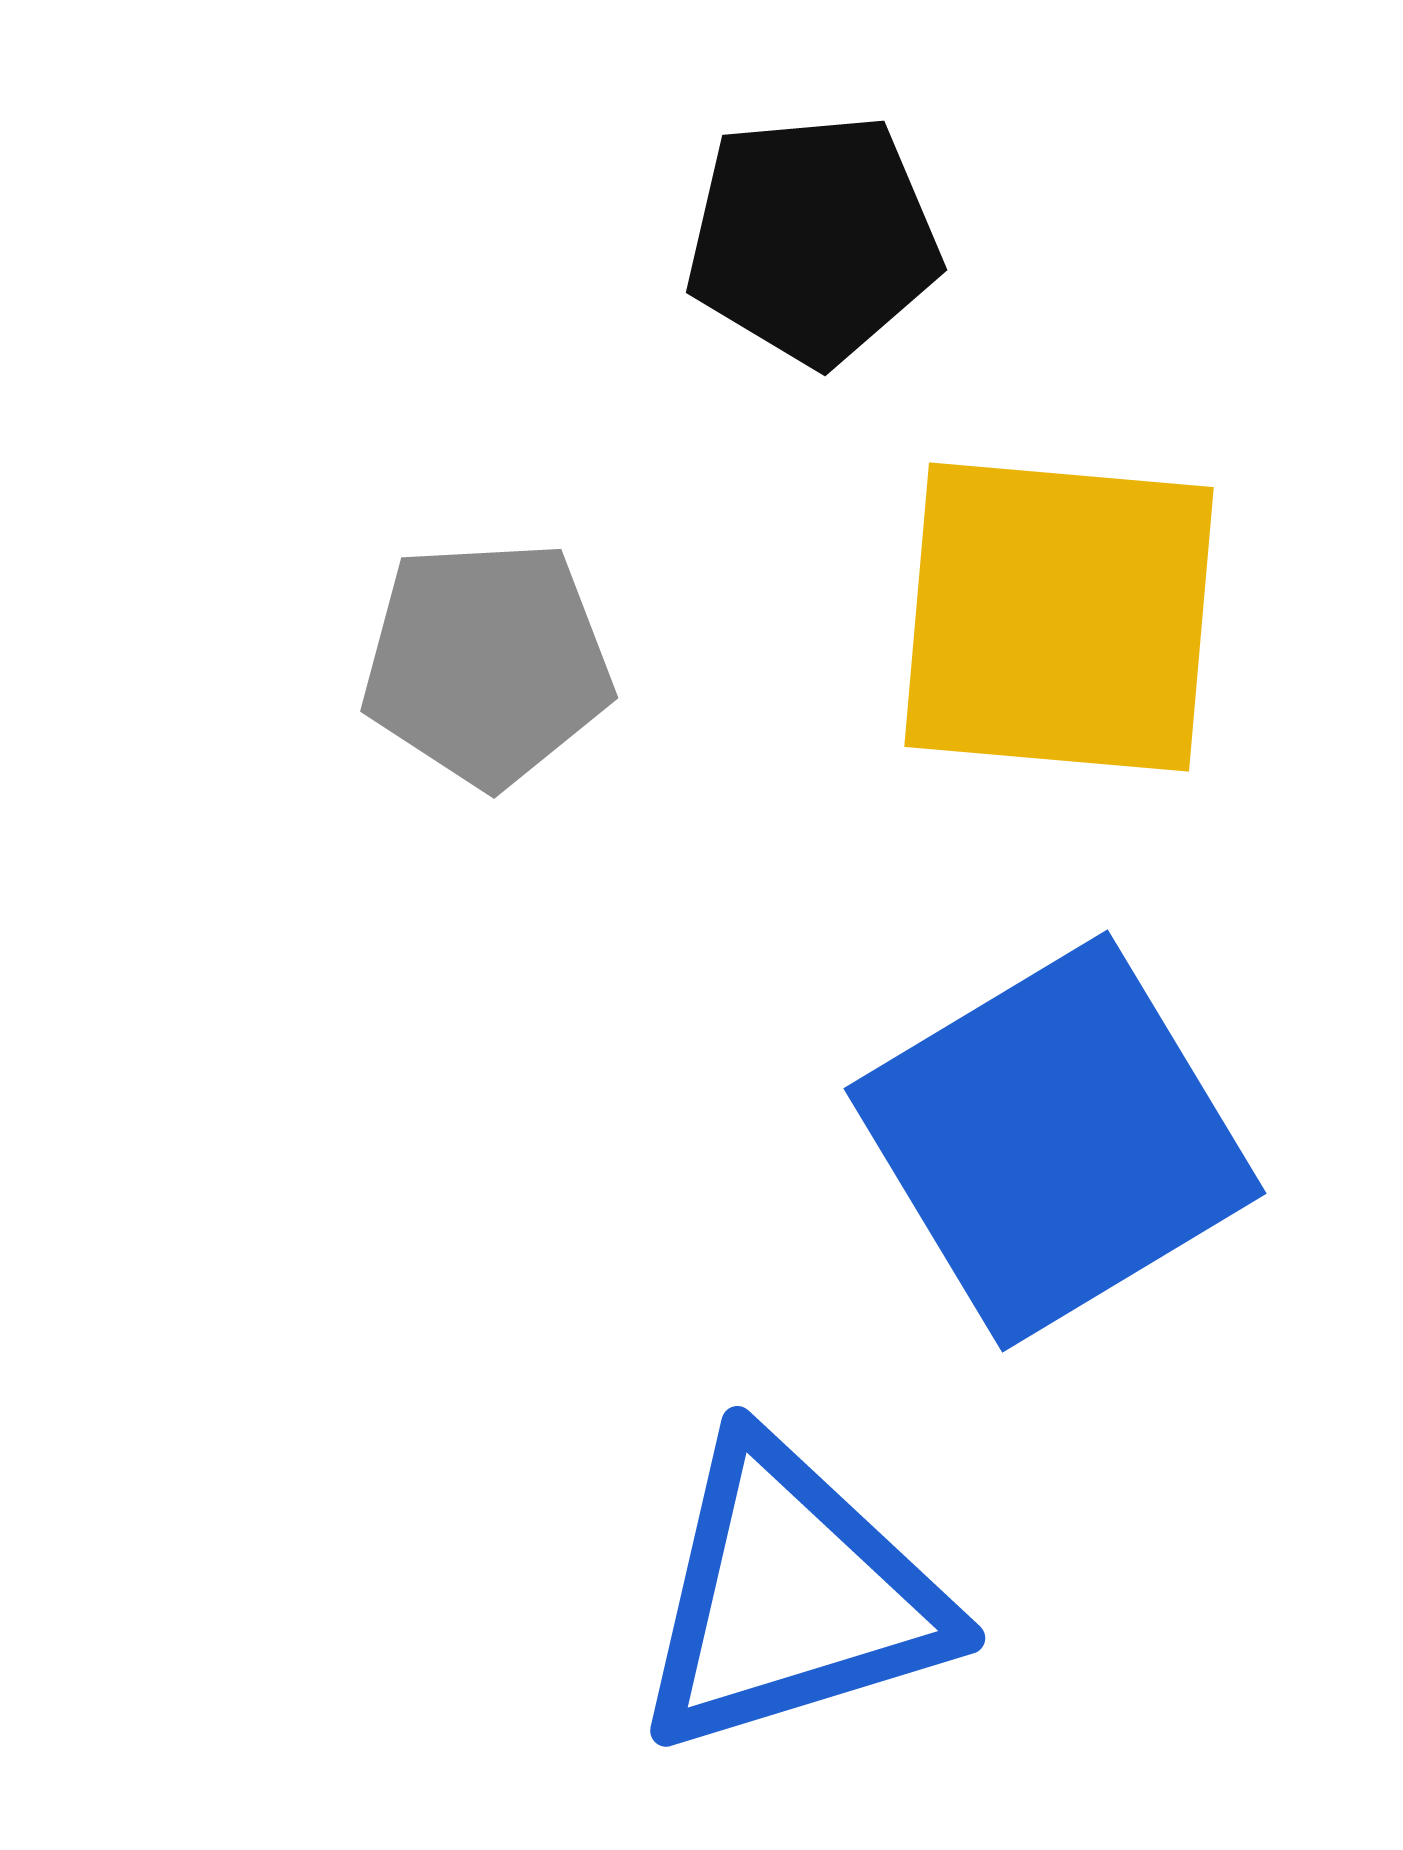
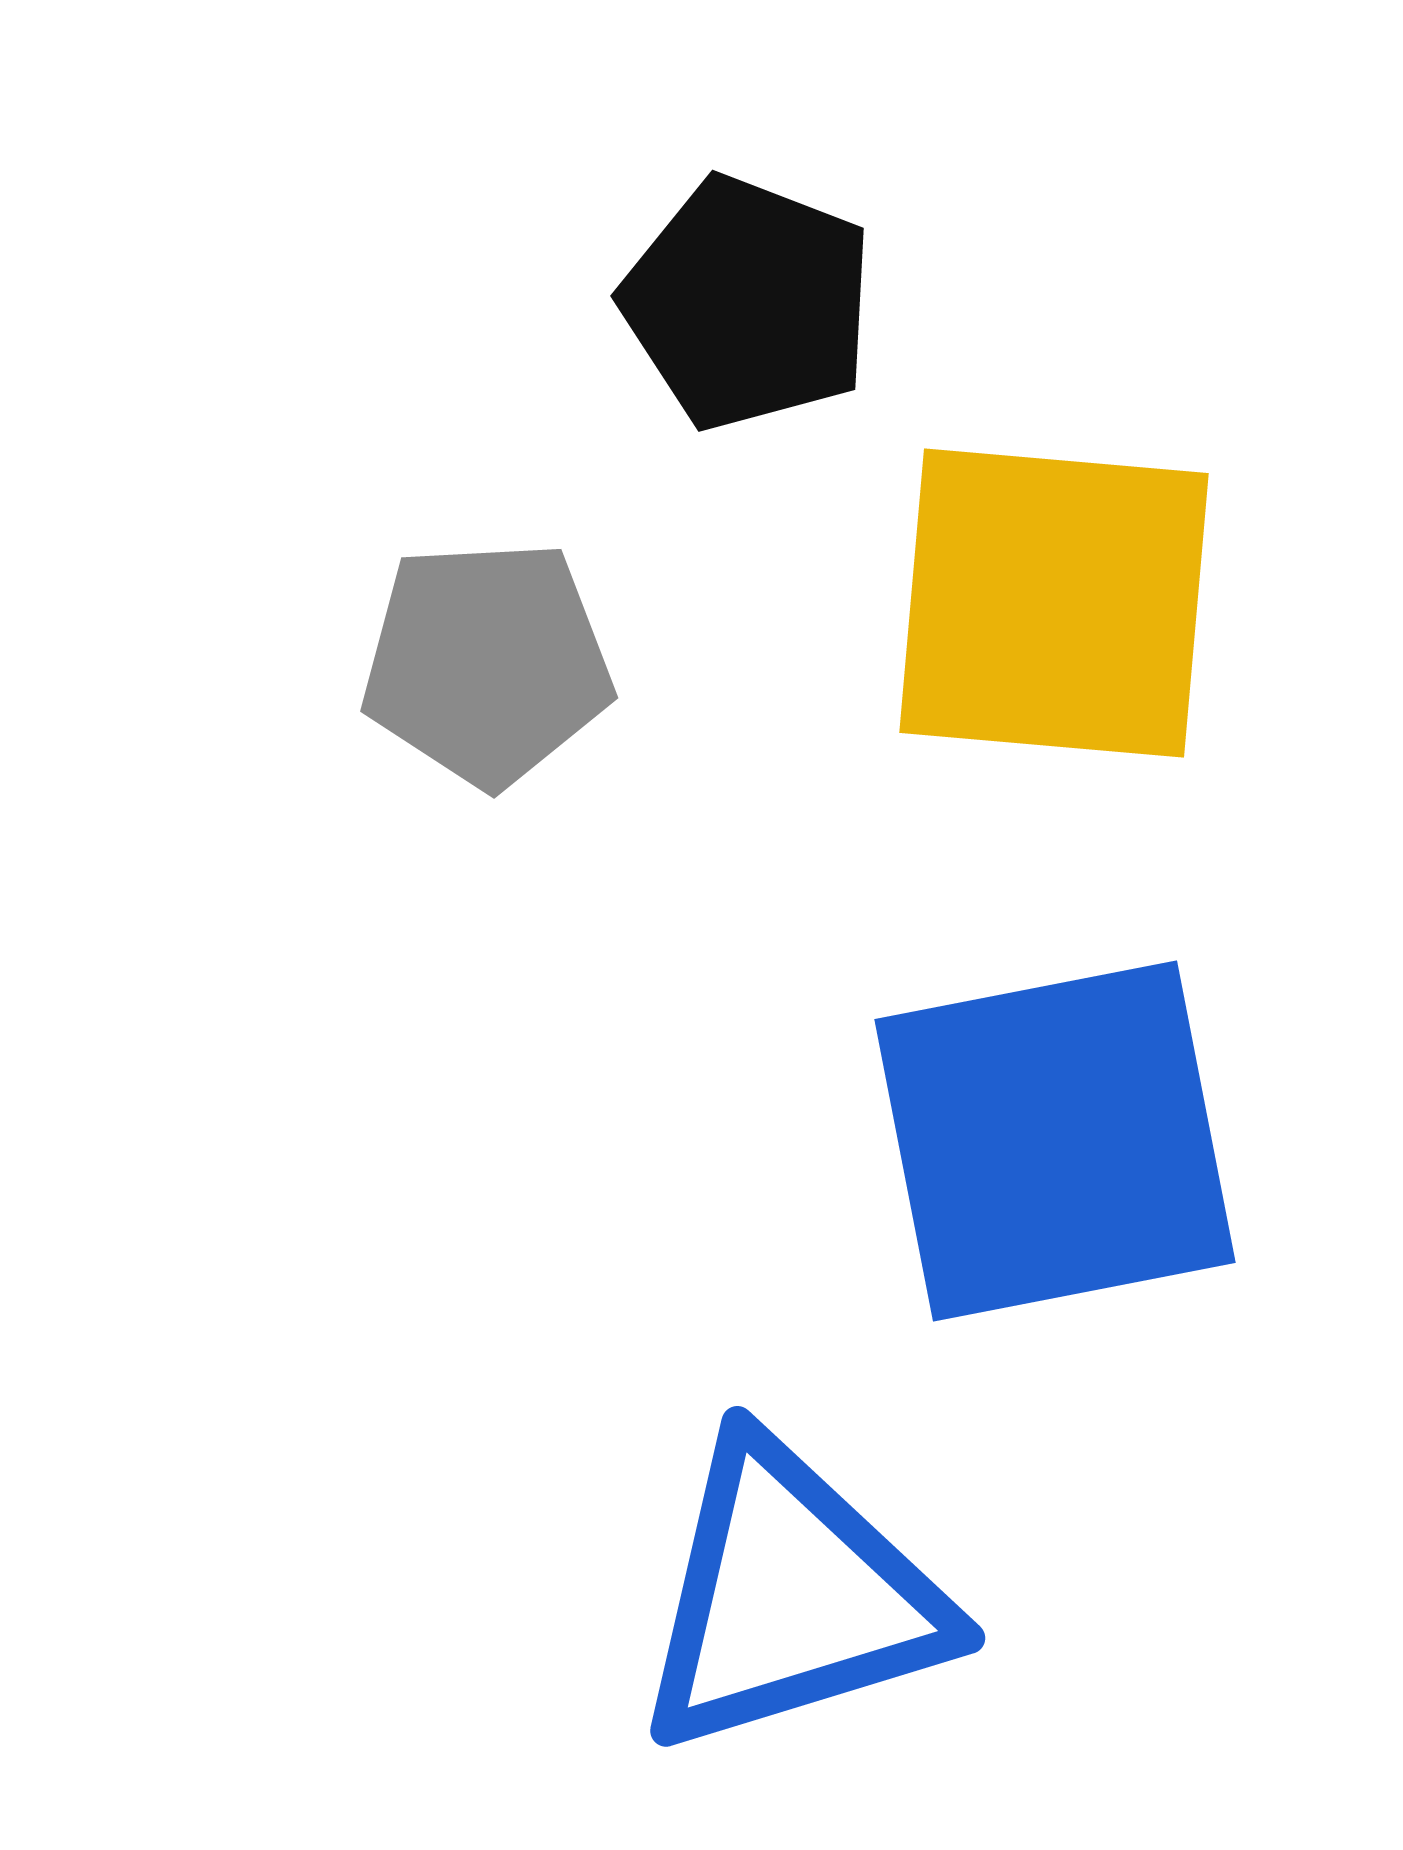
black pentagon: moved 65 px left, 64 px down; rotated 26 degrees clockwise
yellow square: moved 5 px left, 14 px up
blue square: rotated 20 degrees clockwise
